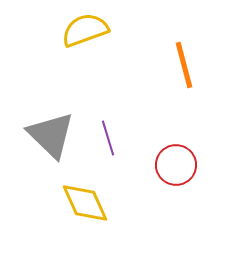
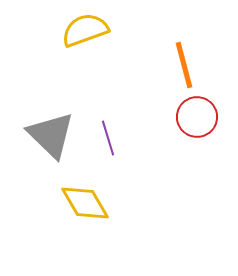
red circle: moved 21 px right, 48 px up
yellow diamond: rotated 6 degrees counterclockwise
